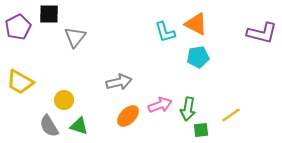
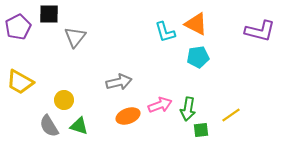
purple L-shape: moved 2 px left, 2 px up
orange ellipse: rotated 25 degrees clockwise
